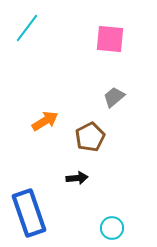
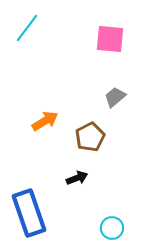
gray trapezoid: moved 1 px right
black arrow: rotated 15 degrees counterclockwise
